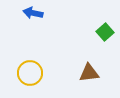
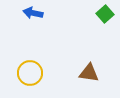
green square: moved 18 px up
brown triangle: rotated 15 degrees clockwise
